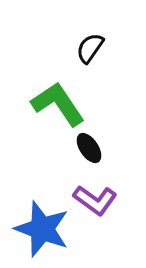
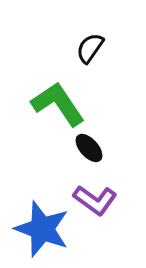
black ellipse: rotated 8 degrees counterclockwise
